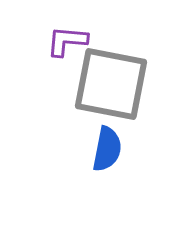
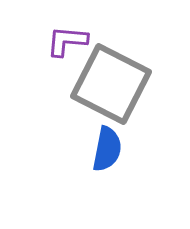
gray square: rotated 16 degrees clockwise
